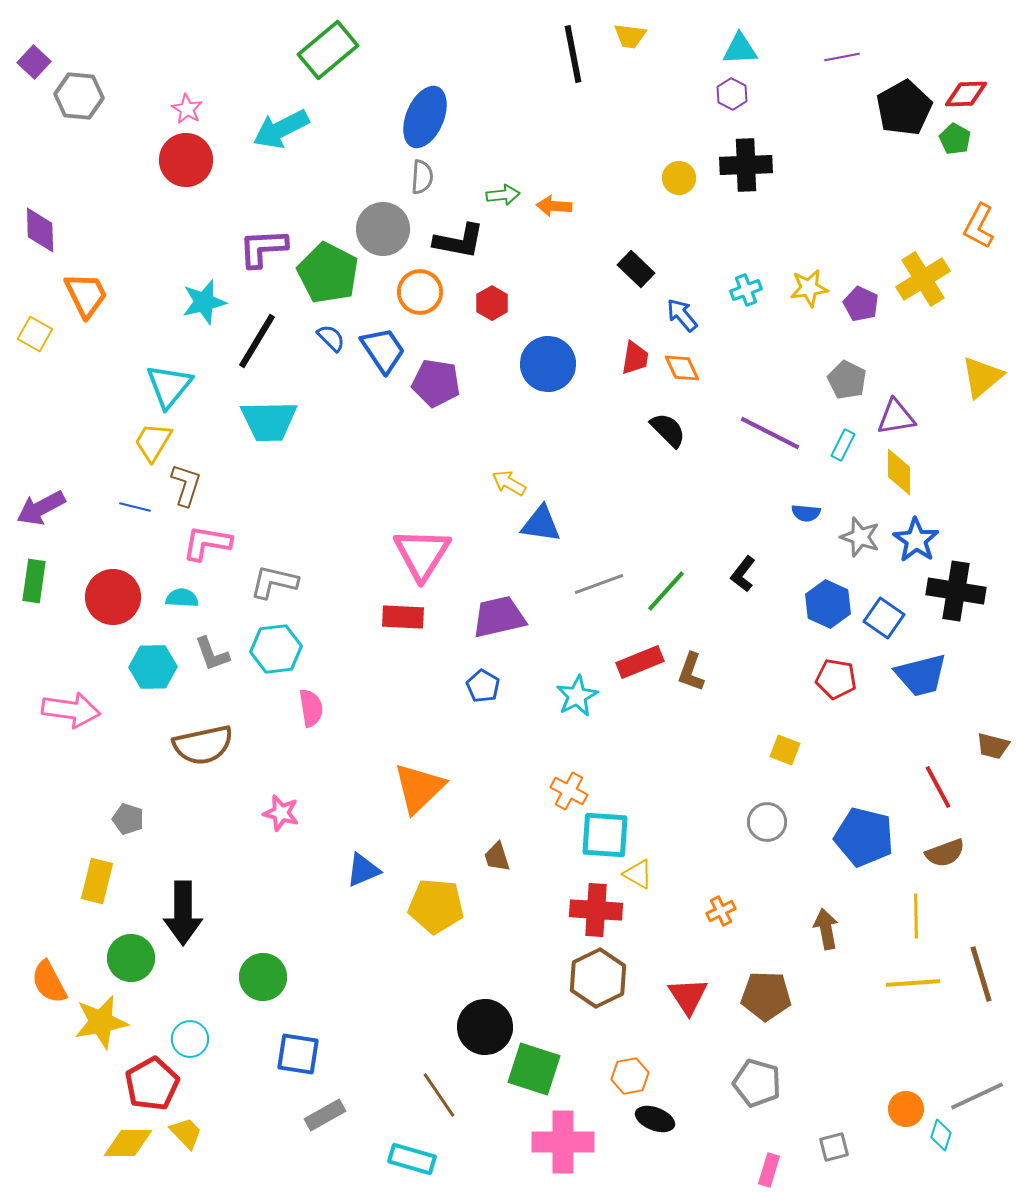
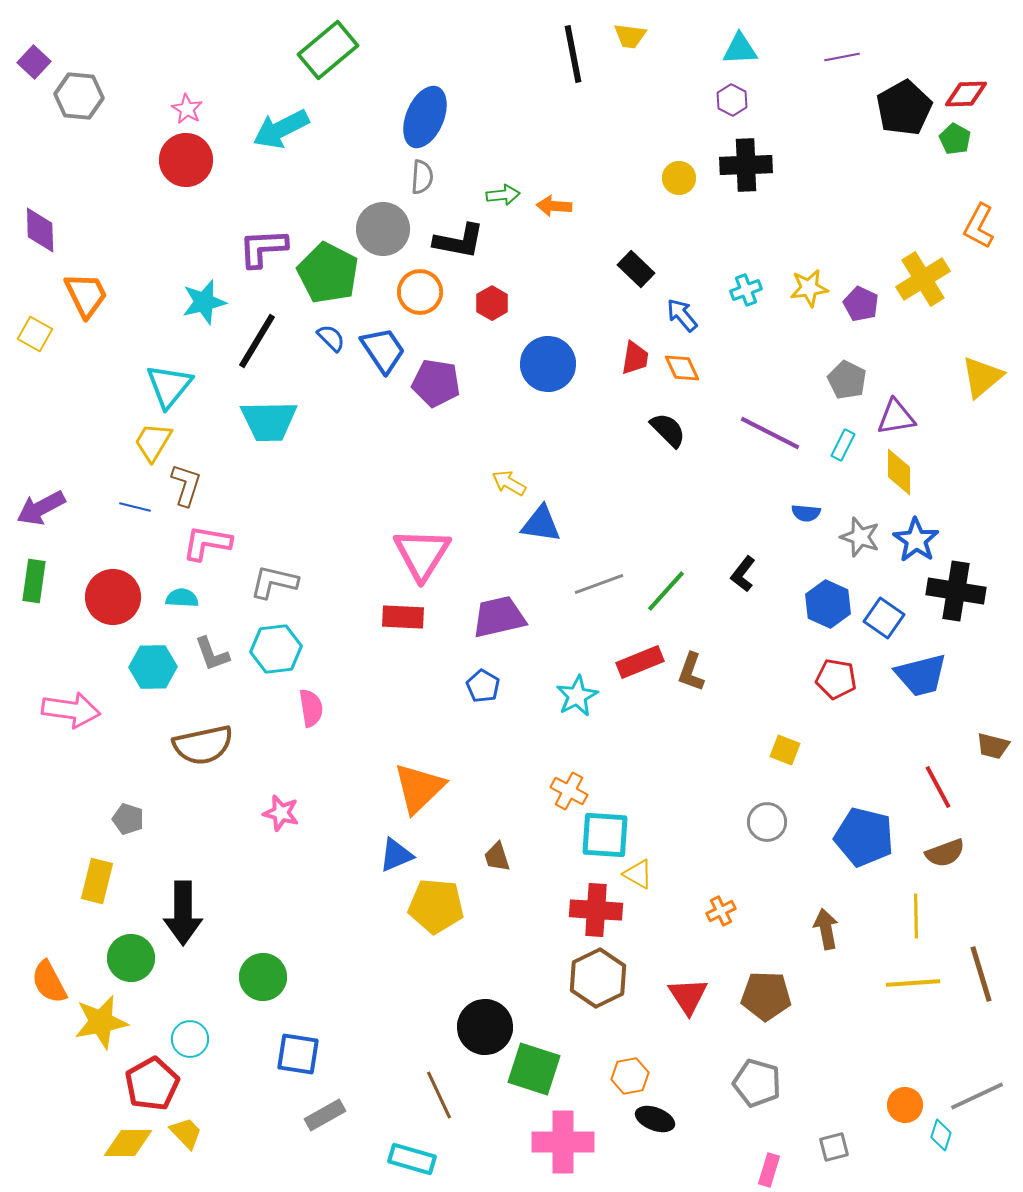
purple hexagon at (732, 94): moved 6 px down
blue triangle at (363, 870): moved 33 px right, 15 px up
brown line at (439, 1095): rotated 9 degrees clockwise
orange circle at (906, 1109): moved 1 px left, 4 px up
